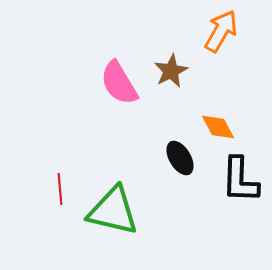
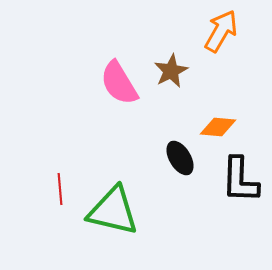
orange diamond: rotated 57 degrees counterclockwise
